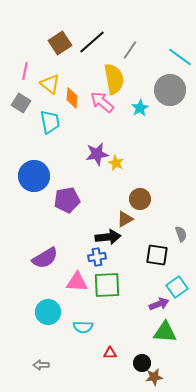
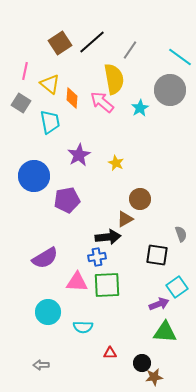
purple star: moved 18 px left, 1 px down; rotated 20 degrees counterclockwise
